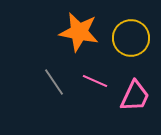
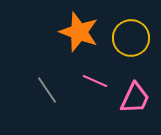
orange star: rotated 9 degrees clockwise
gray line: moved 7 px left, 8 px down
pink trapezoid: moved 2 px down
